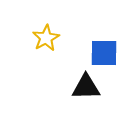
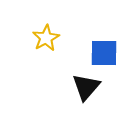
black triangle: rotated 48 degrees counterclockwise
